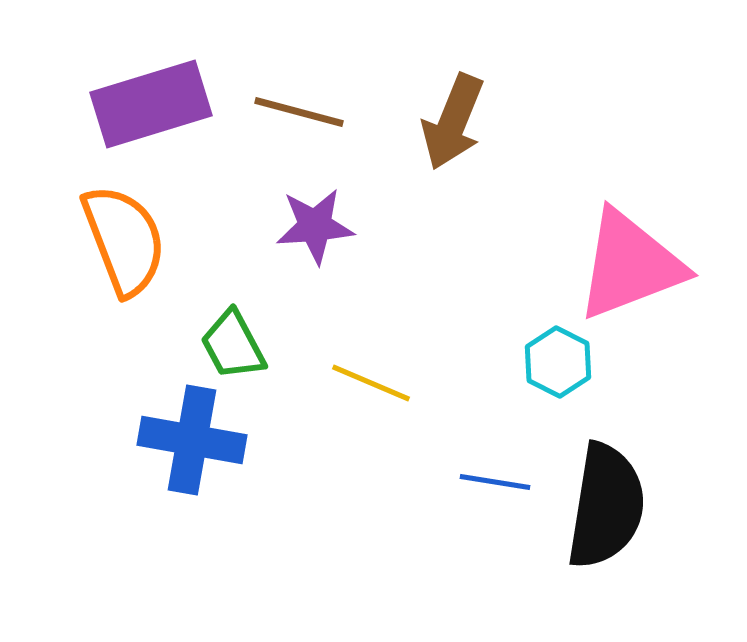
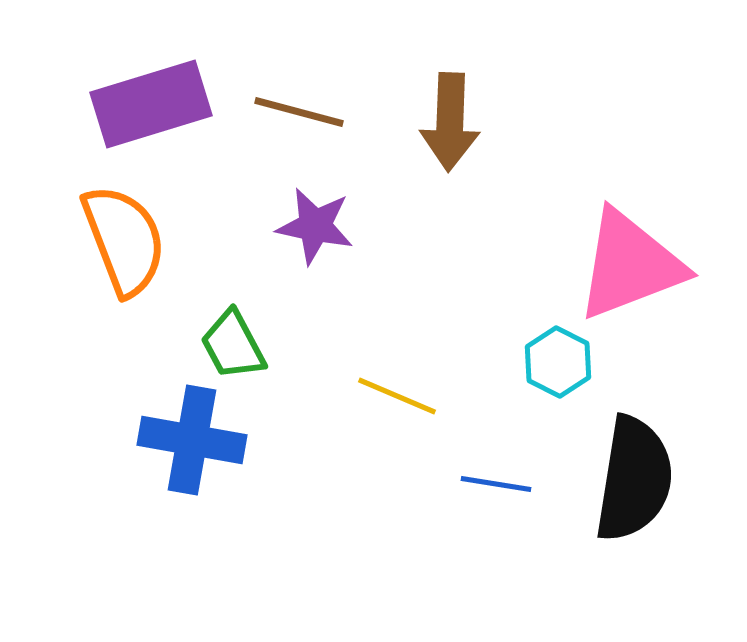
brown arrow: moved 3 px left; rotated 20 degrees counterclockwise
purple star: rotated 16 degrees clockwise
yellow line: moved 26 px right, 13 px down
blue line: moved 1 px right, 2 px down
black semicircle: moved 28 px right, 27 px up
